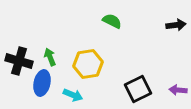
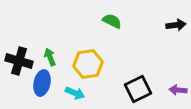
cyan arrow: moved 2 px right, 2 px up
